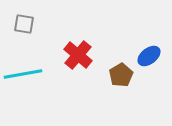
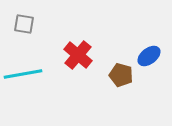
brown pentagon: rotated 25 degrees counterclockwise
